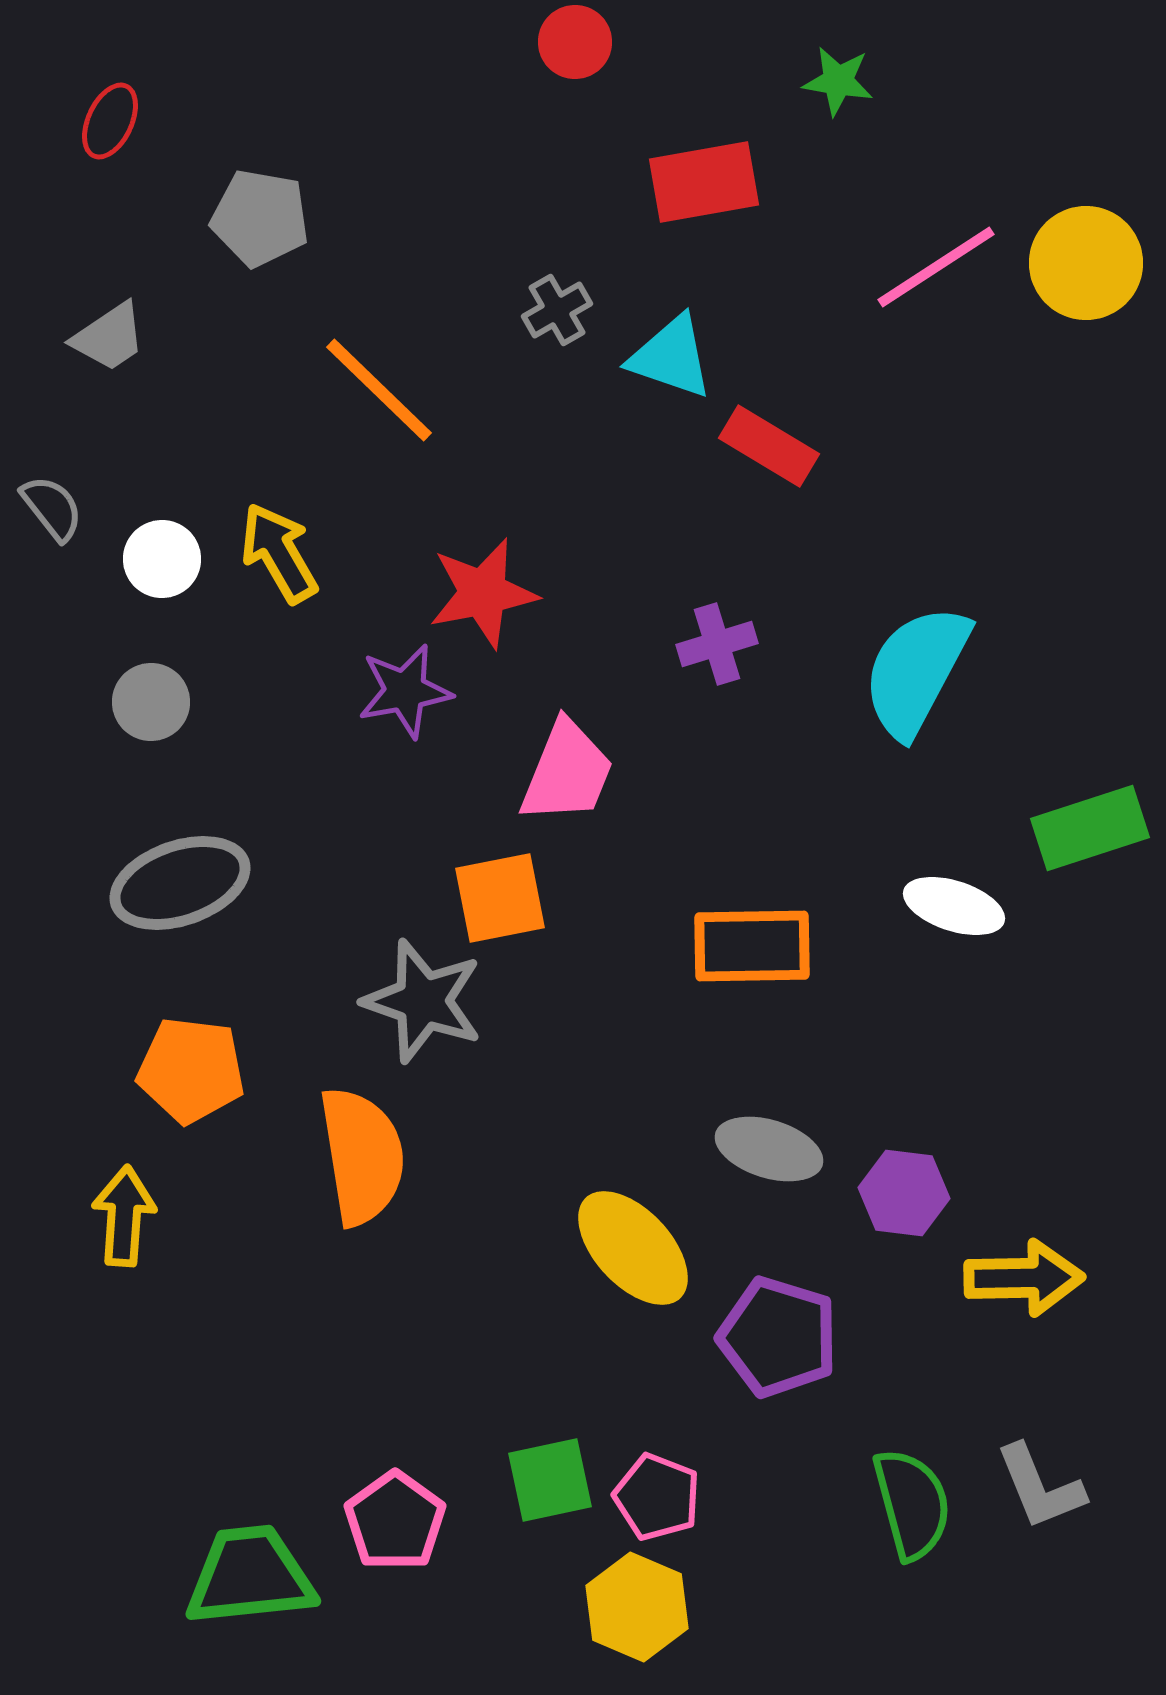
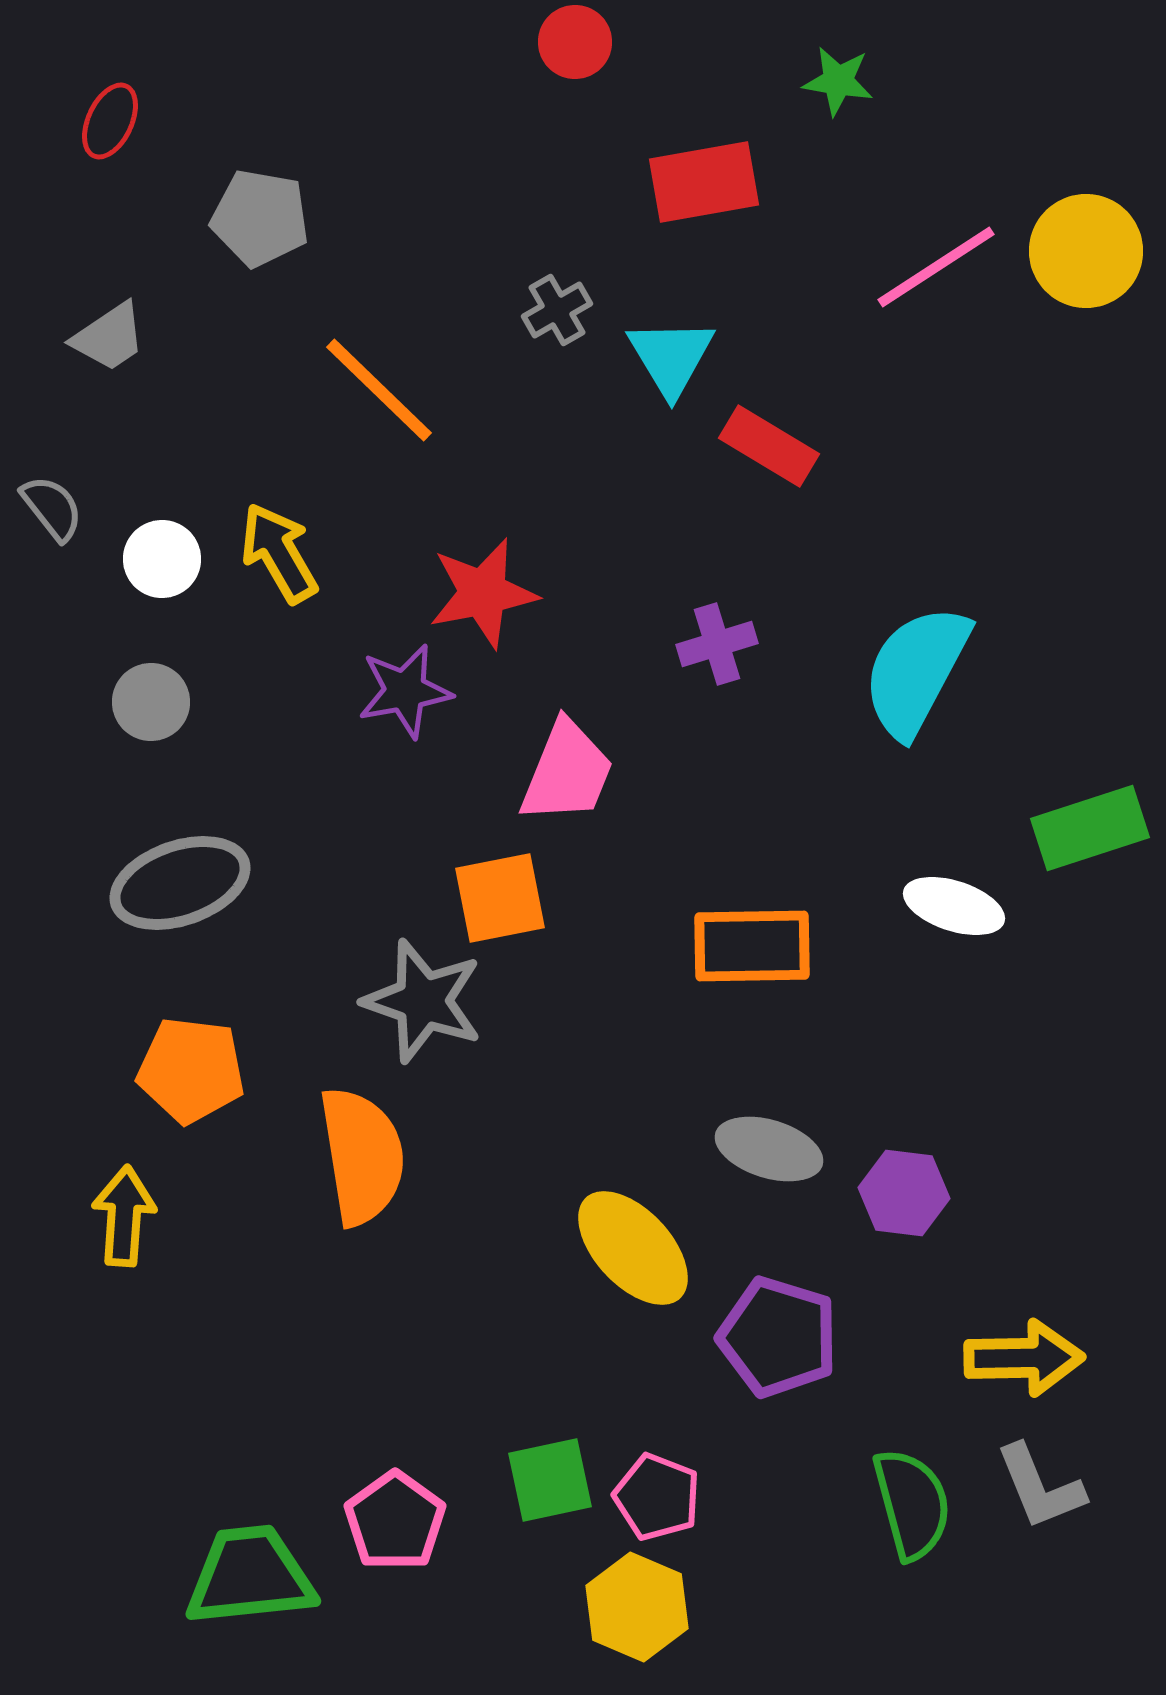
yellow circle at (1086, 263): moved 12 px up
cyan triangle at (671, 357): rotated 40 degrees clockwise
yellow arrow at (1024, 1278): moved 80 px down
